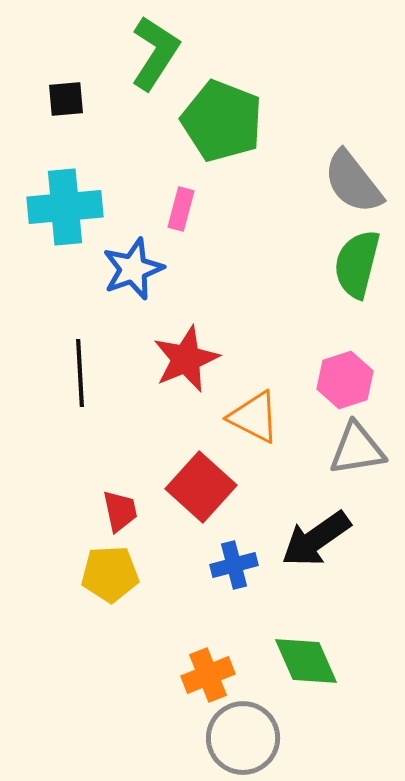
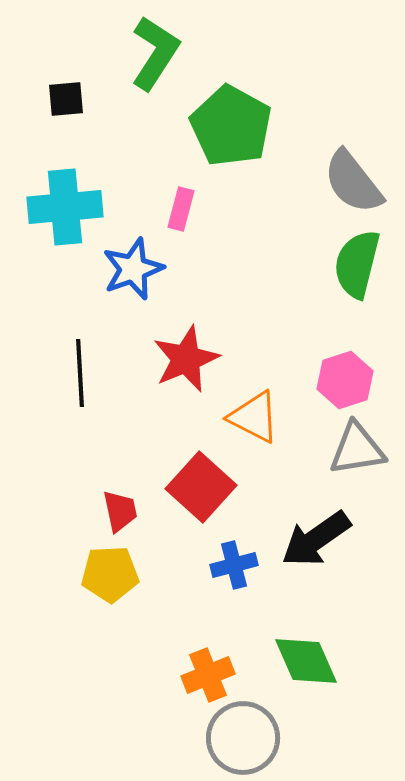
green pentagon: moved 9 px right, 5 px down; rotated 8 degrees clockwise
